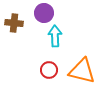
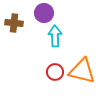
red circle: moved 6 px right, 2 px down
